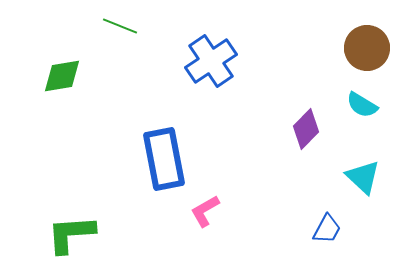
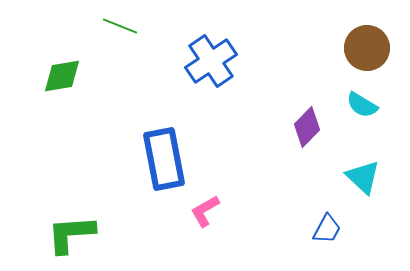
purple diamond: moved 1 px right, 2 px up
